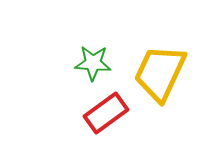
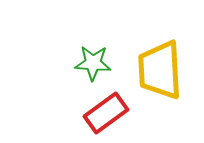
yellow trapezoid: moved 3 px up; rotated 28 degrees counterclockwise
